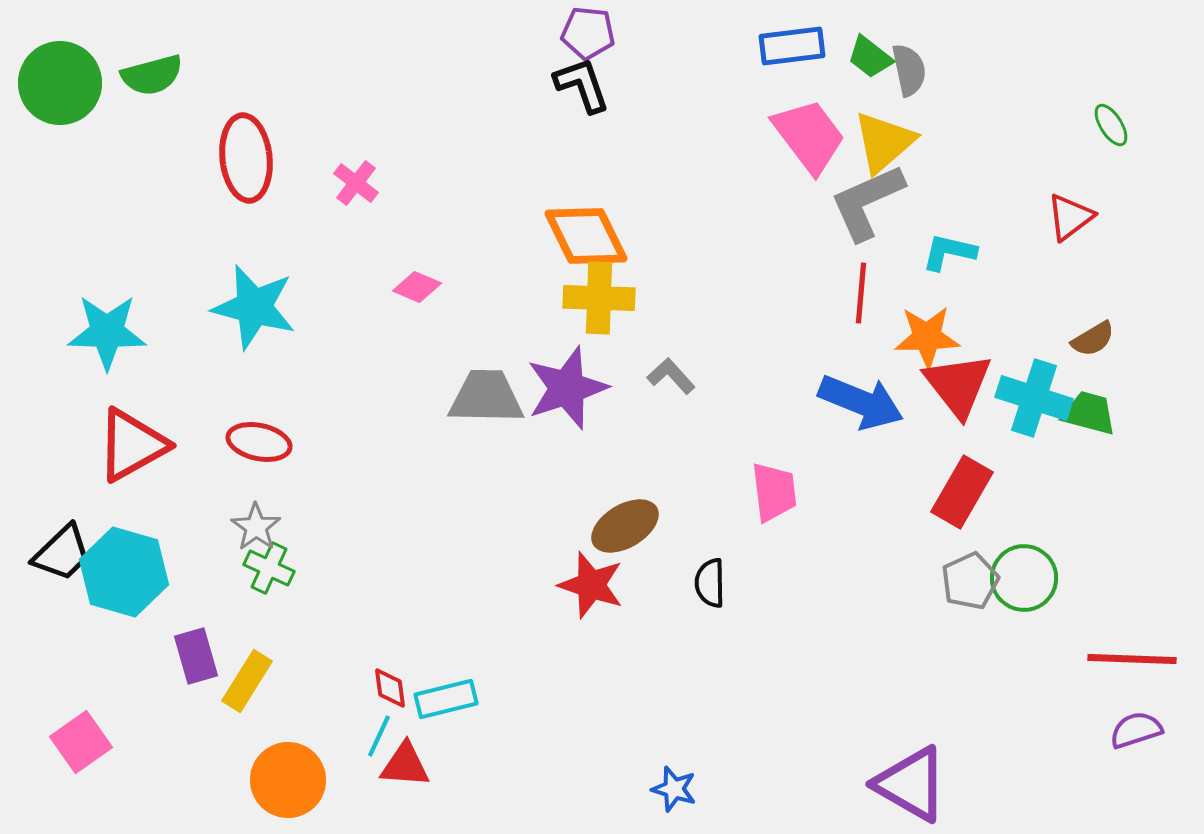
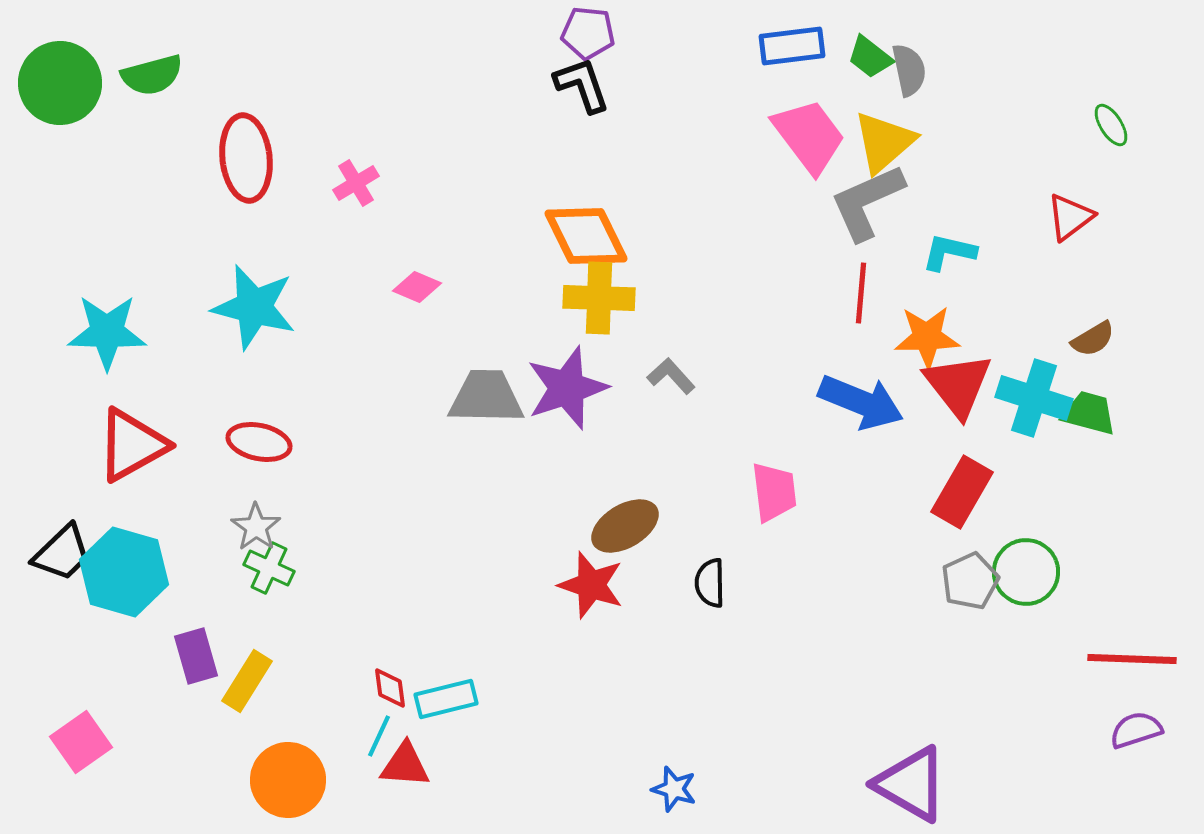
pink cross at (356, 183): rotated 21 degrees clockwise
green circle at (1024, 578): moved 2 px right, 6 px up
